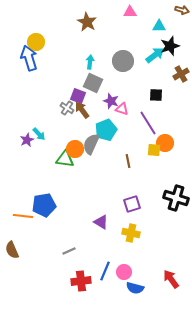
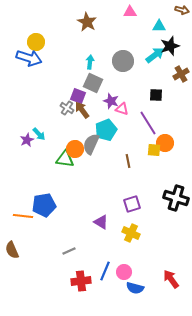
blue arrow at (29, 58): rotated 125 degrees clockwise
yellow cross at (131, 233): rotated 12 degrees clockwise
